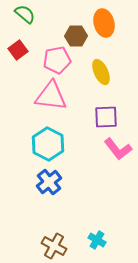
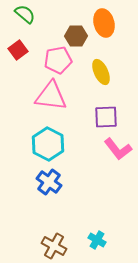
pink pentagon: moved 1 px right
blue cross: rotated 15 degrees counterclockwise
